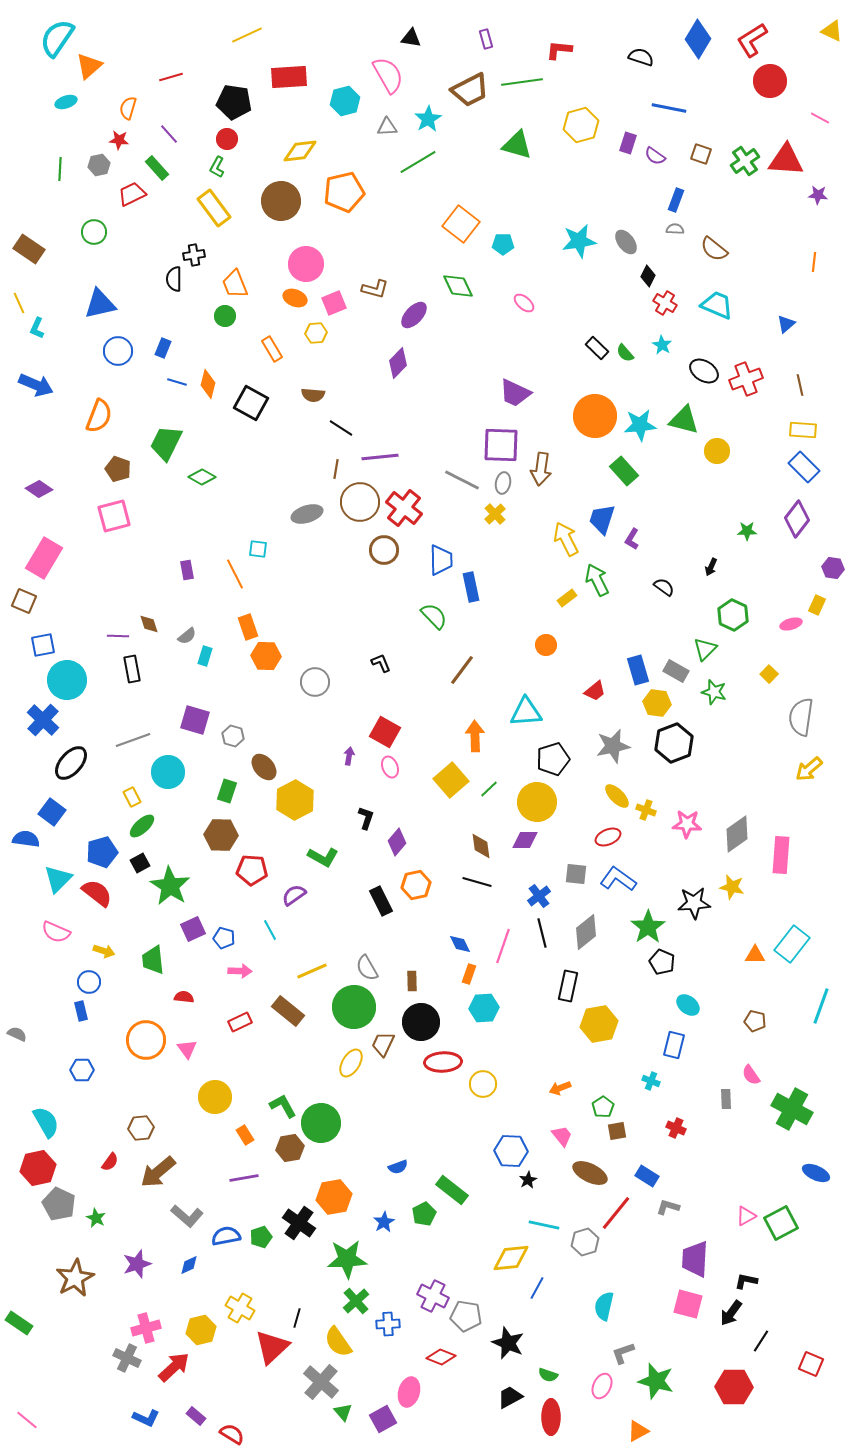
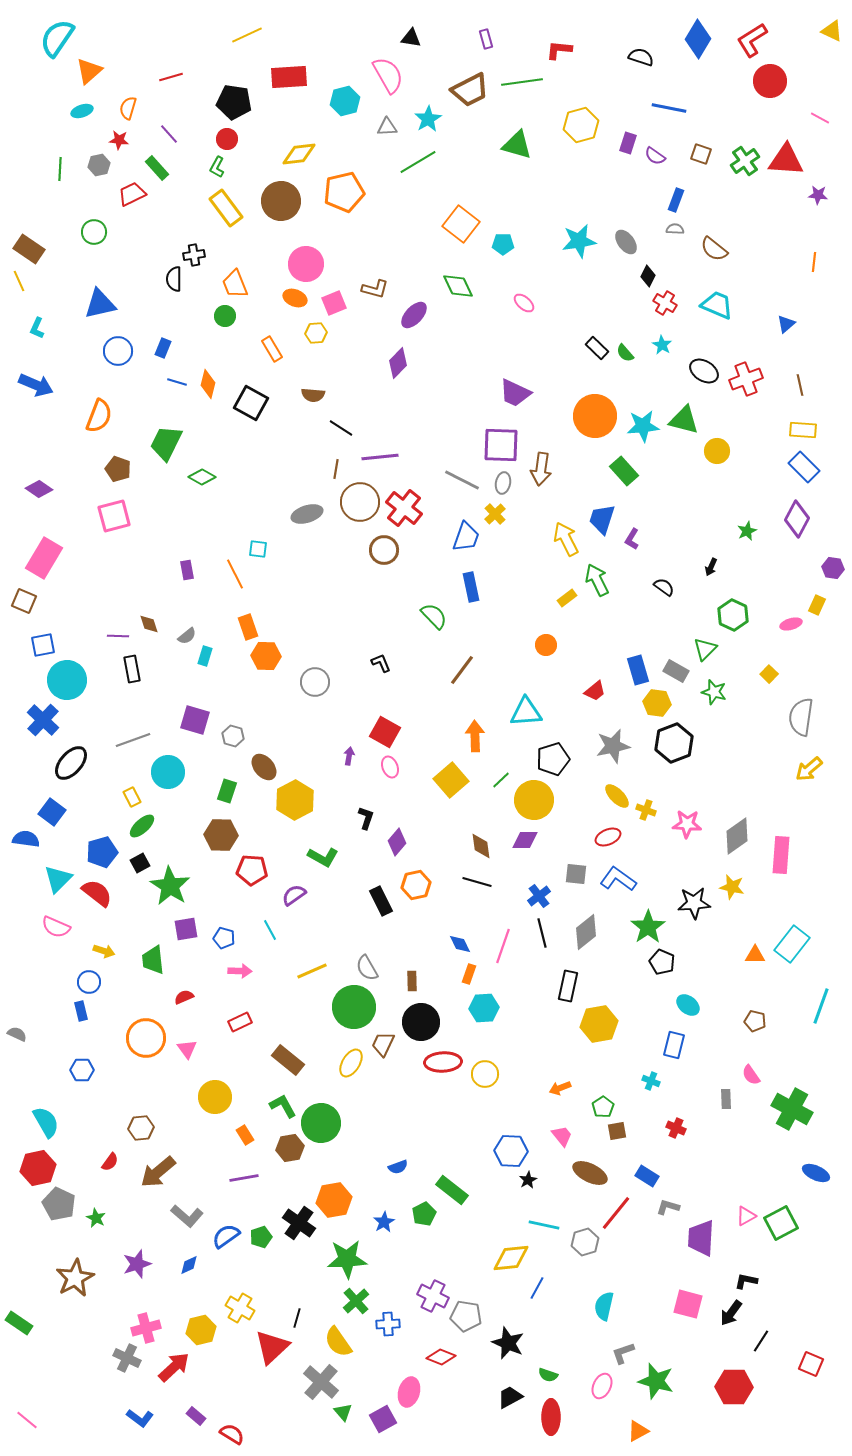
orange triangle at (89, 66): moved 5 px down
cyan ellipse at (66, 102): moved 16 px right, 9 px down
yellow diamond at (300, 151): moved 1 px left, 3 px down
yellow rectangle at (214, 208): moved 12 px right
yellow line at (19, 303): moved 22 px up
cyan star at (640, 425): moved 3 px right, 1 px down
purple diamond at (797, 519): rotated 9 degrees counterclockwise
green star at (747, 531): rotated 24 degrees counterclockwise
blue trapezoid at (441, 560): moved 25 px right, 23 px up; rotated 20 degrees clockwise
green line at (489, 789): moved 12 px right, 9 px up
yellow circle at (537, 802): moved 3 px left, 2 px up
gray diamond at (737, 834): moved 2 px down
purple square at (193, 929): moved 7 px left; rotated 15 degrees clockwise
pink semicircle at (56, 932): moved 5 px up
red semicircle at (184, 997): rotated 30 degrees counterclockwise
brown rectangle at (288, 1011): moved 49 px down
orange circle at (146, 1040): moved 2 px up
yellow circle at (483, 1084): moved 2 px right, 10 px up
orange hexagon at (334, 1197): moved 3 px down
blue semicircle at (226, 1236): rotated 24 degrees counterclockwise
purple trapezoid at (695, 1259): moved 6 px right, 21 px up
blue L-shape at (146, 1418): moved 6 px left; rotated 12 degrees clockwise
